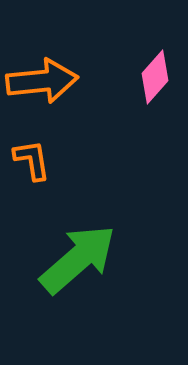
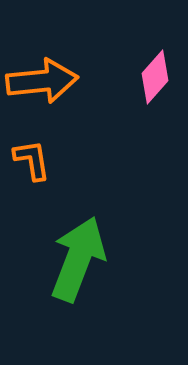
green arrow: rotated 28 degrees counterclockwise
